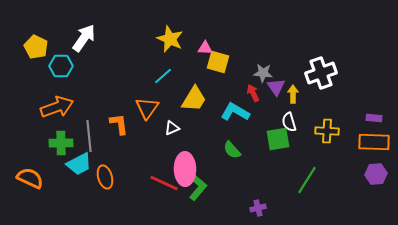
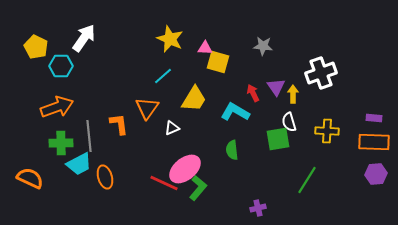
gray star: moved 27 px up
green semicircle: rotated 36 degrees clockwise
pink ellipse: rotated 52 degrees clockwise
